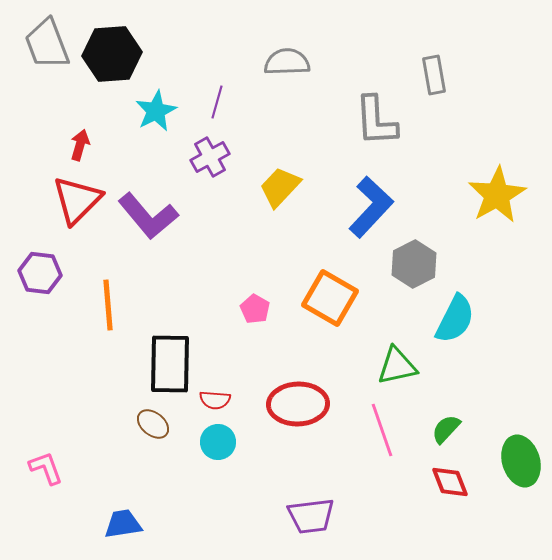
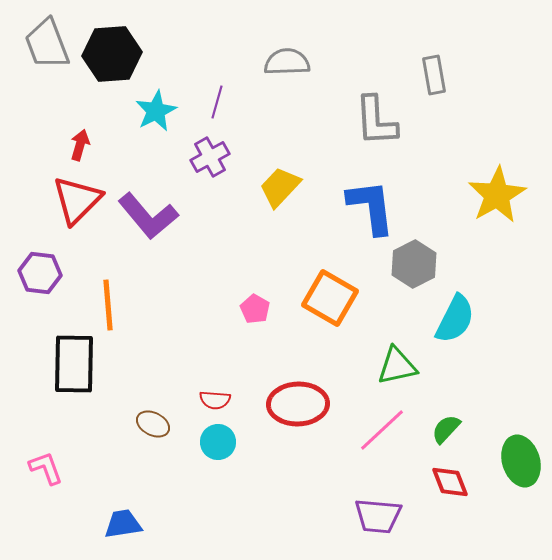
blue L-shape: rotated 50 degrees counterclockwise
black rectangle: moved 96 px left
brown ellipse: rotated 12 degrees counterclockwise
pink line: rotated 66 degrees clockwise
purple trapezoid: moved 67 px right; rotated 12 degrees clockwise
